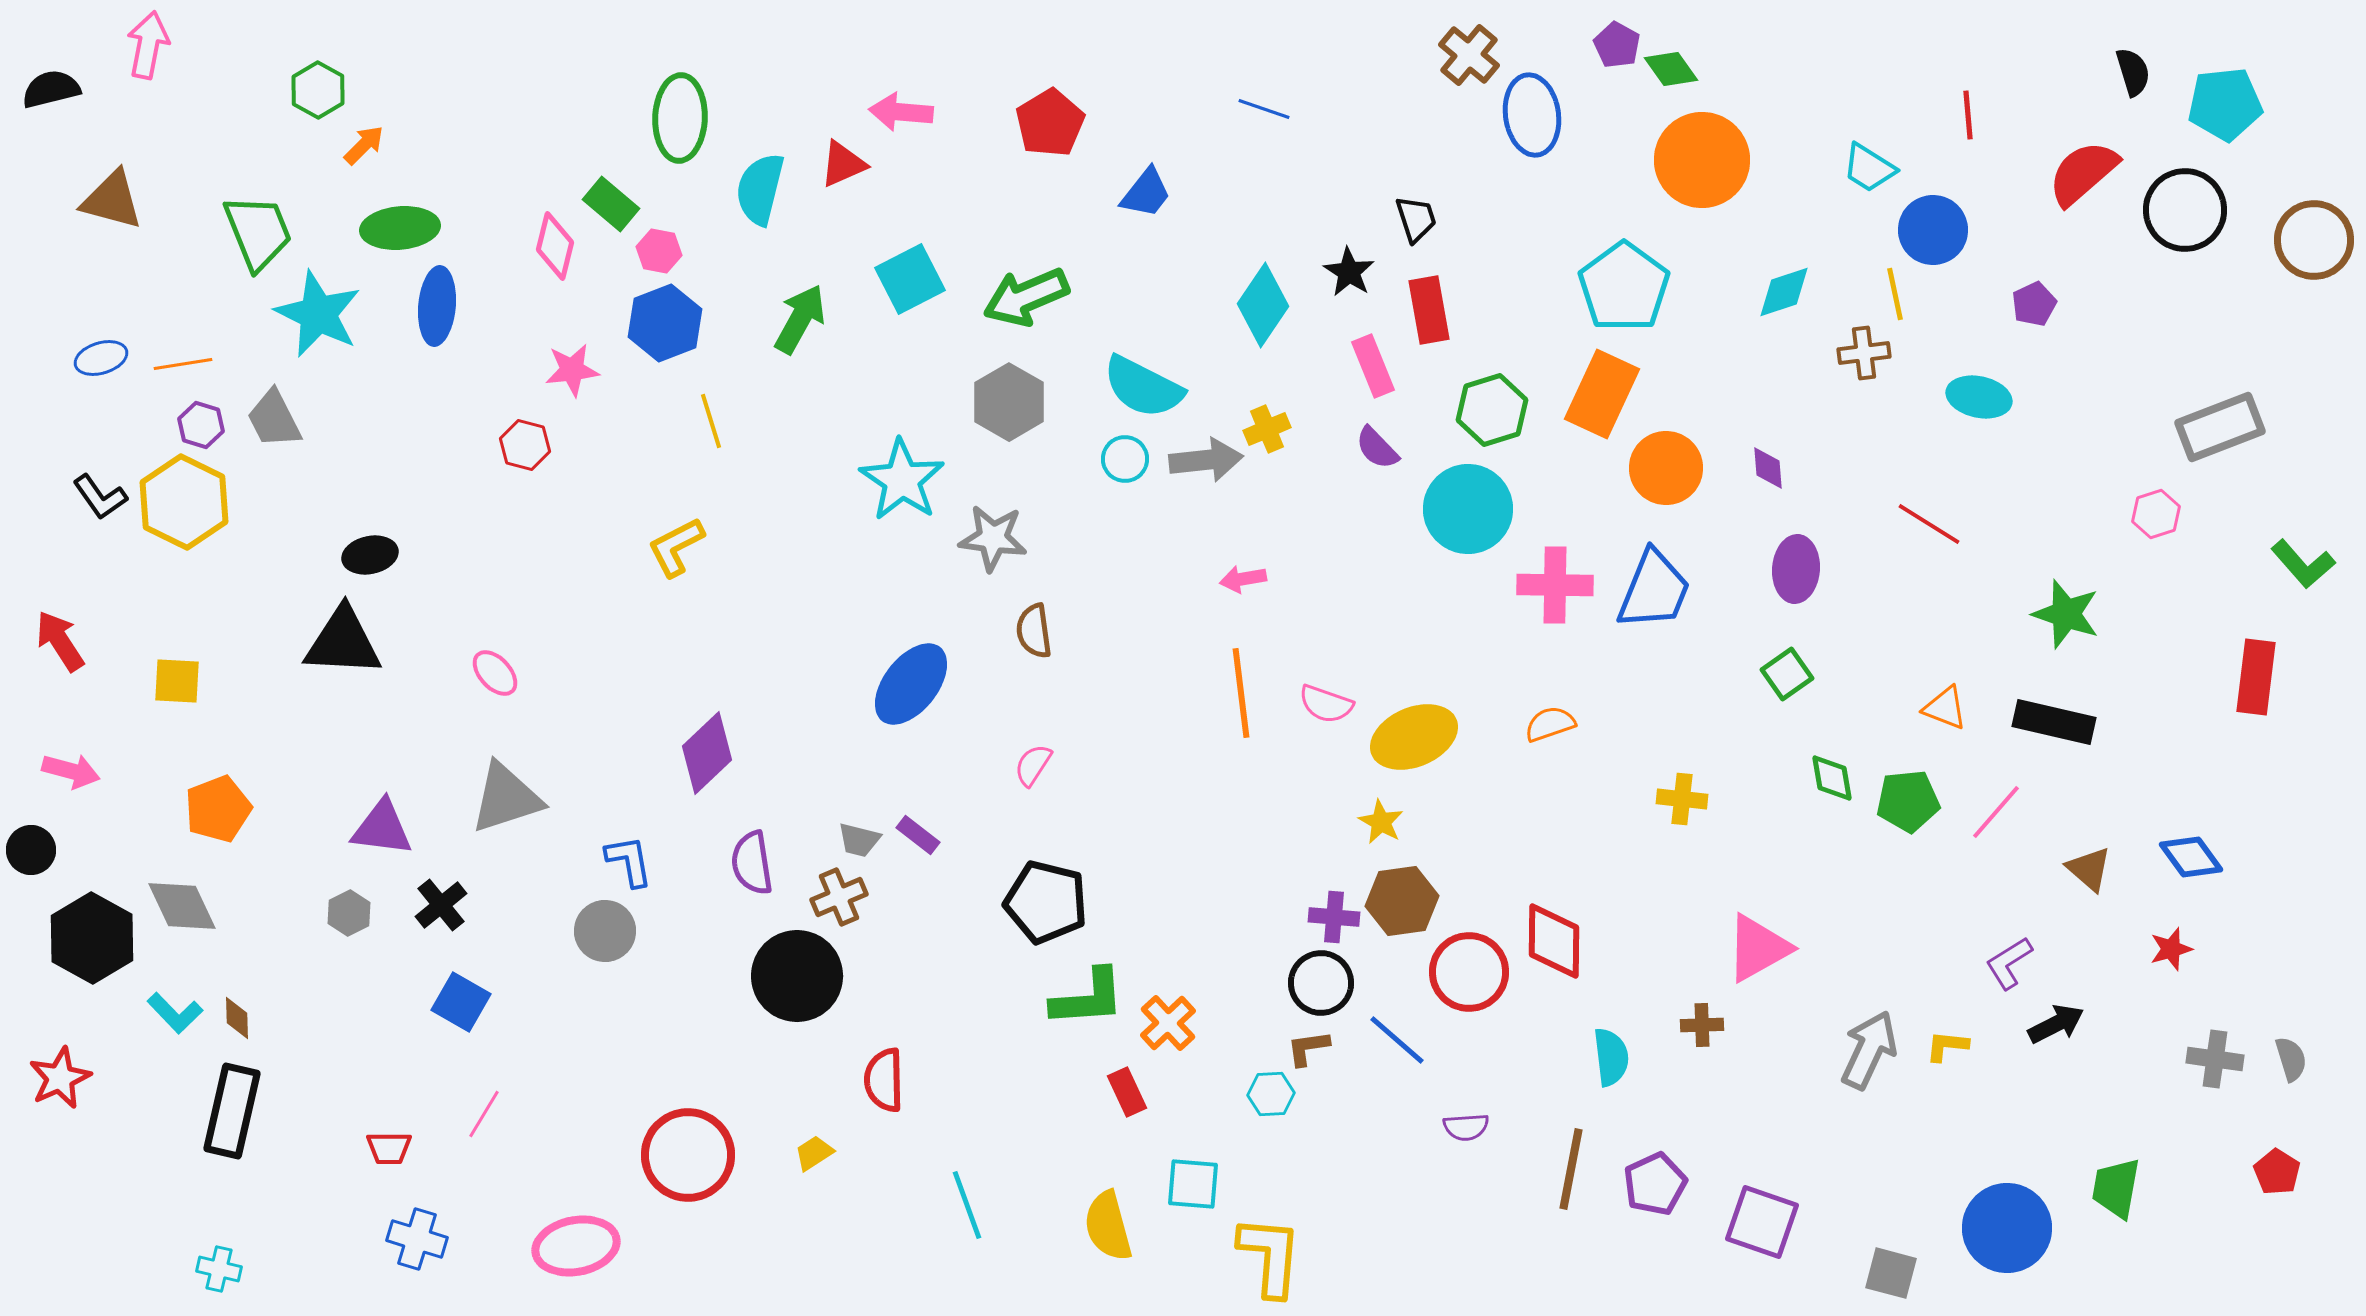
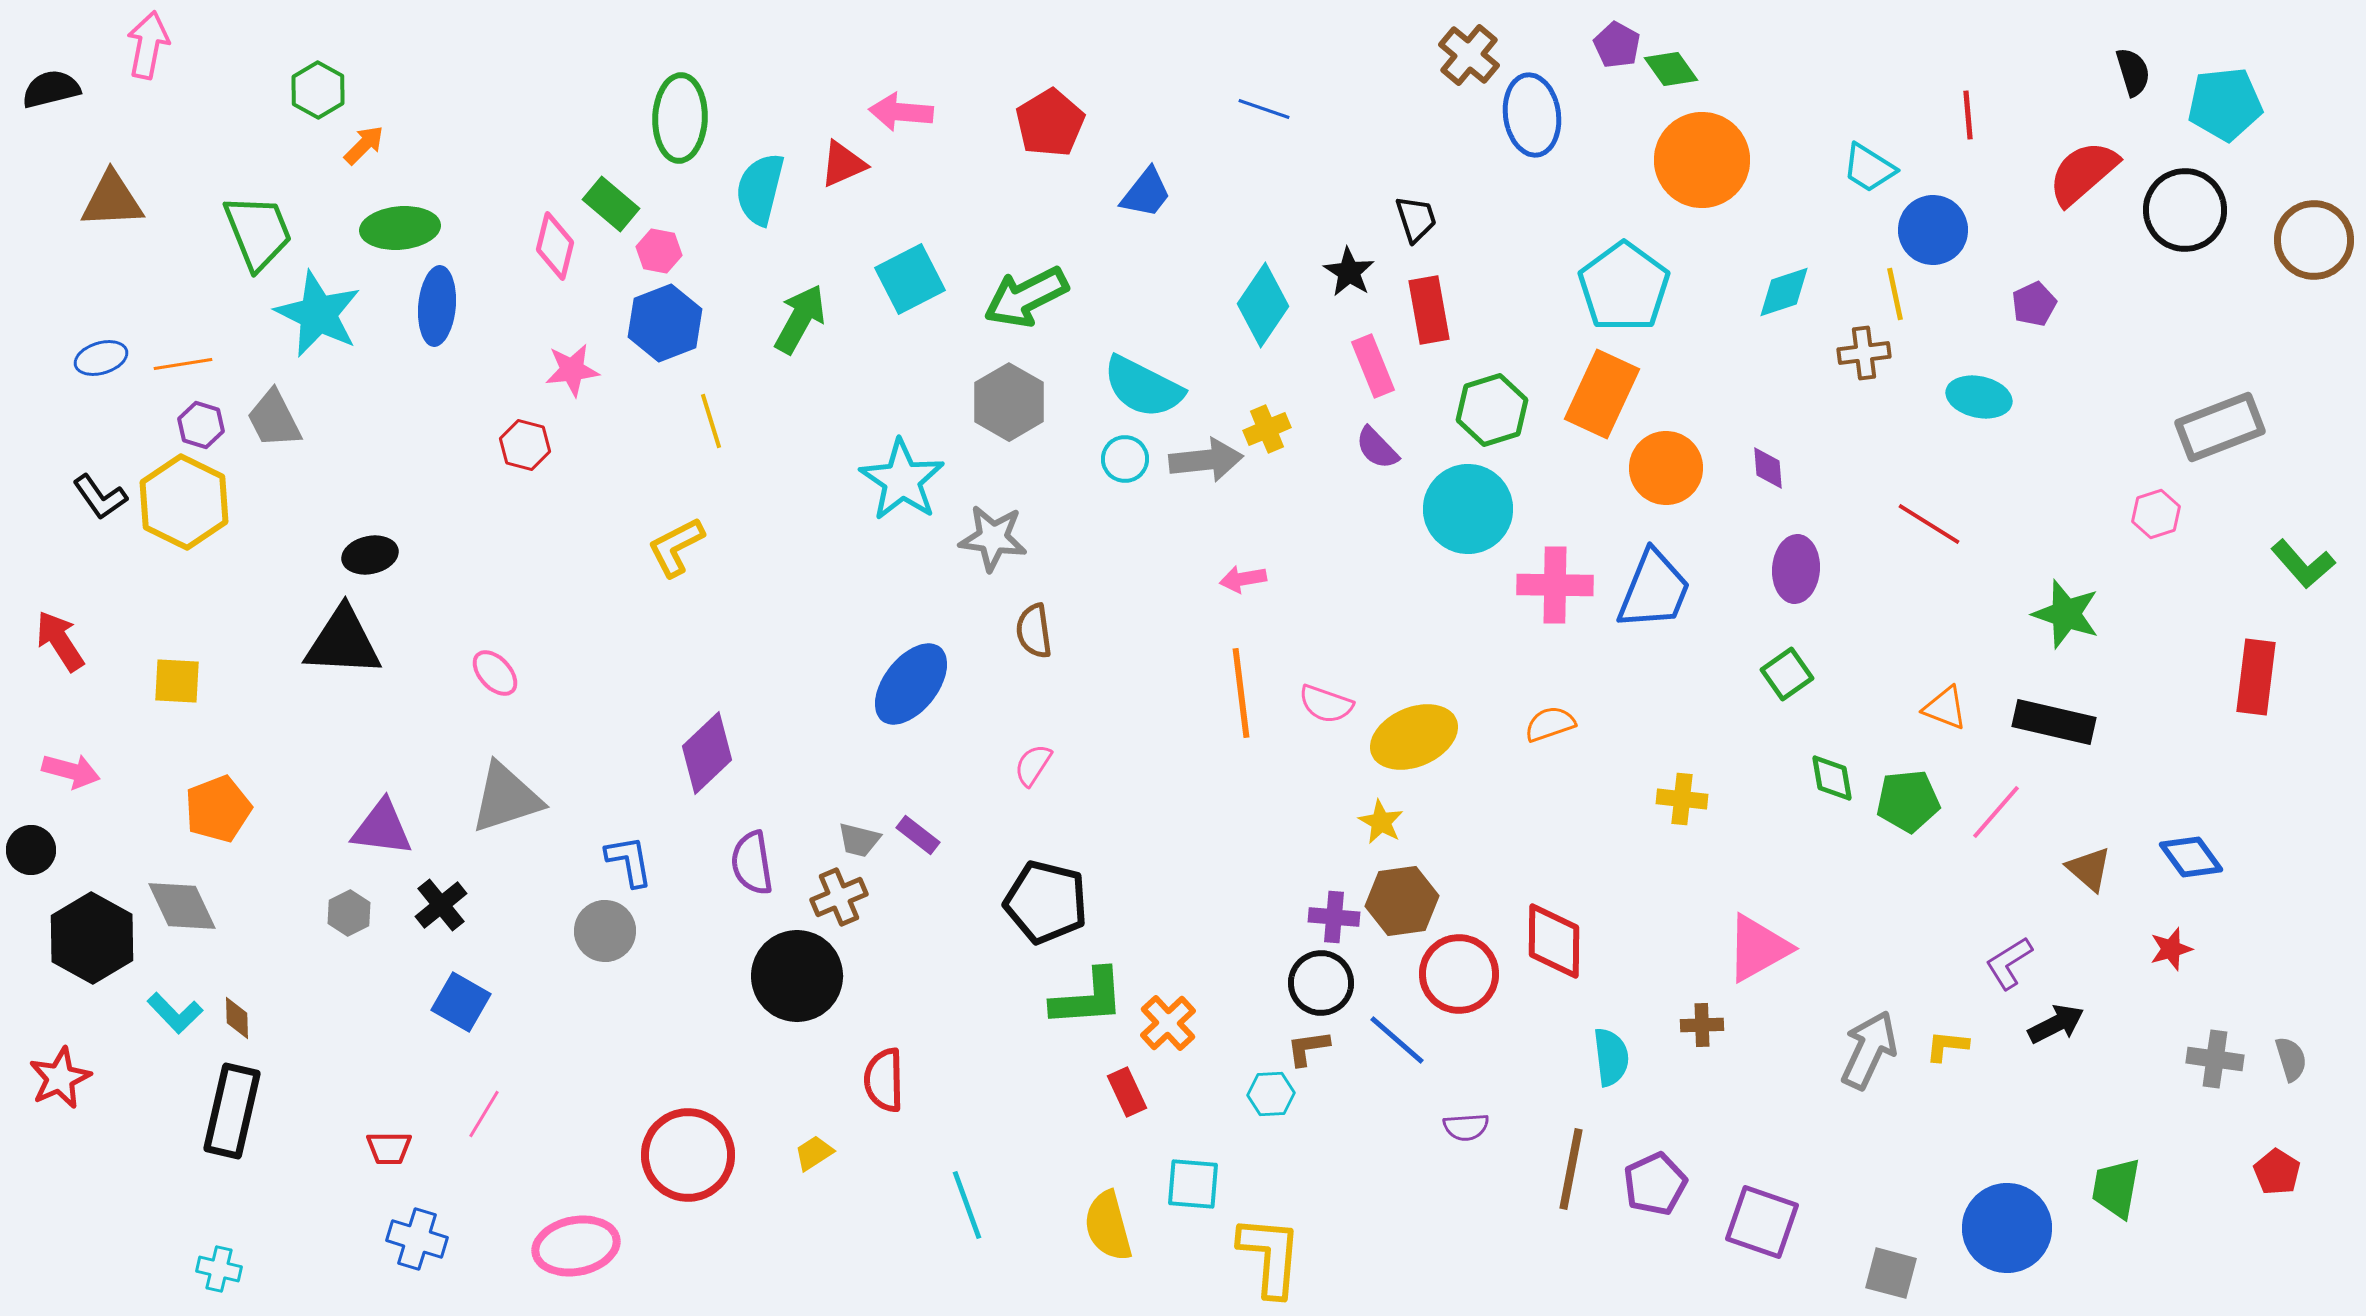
brown triangle at (112, 200): rotated 18 degrees counterclockwise
green arrow at (1026, 297): rotated 4 degrees counterclockwise
red circle at (1469, 972): moved 10 px left, 2 px down
